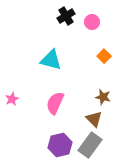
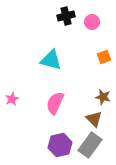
black cross: rotated 18 degrees clockwise
orange square: moved 1 px down; rotated 24 degrees clockwise
